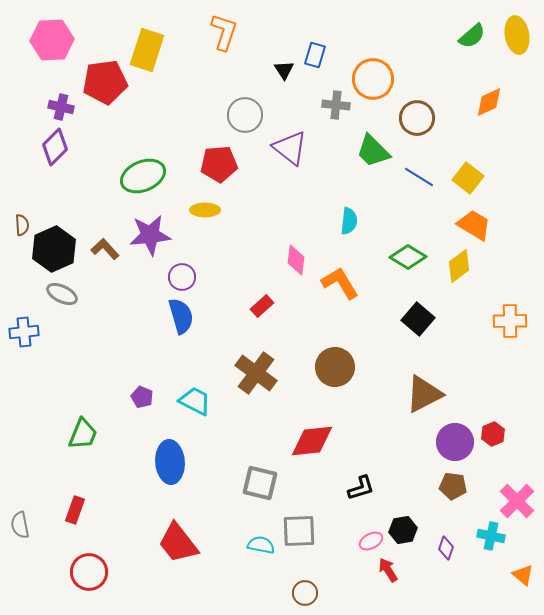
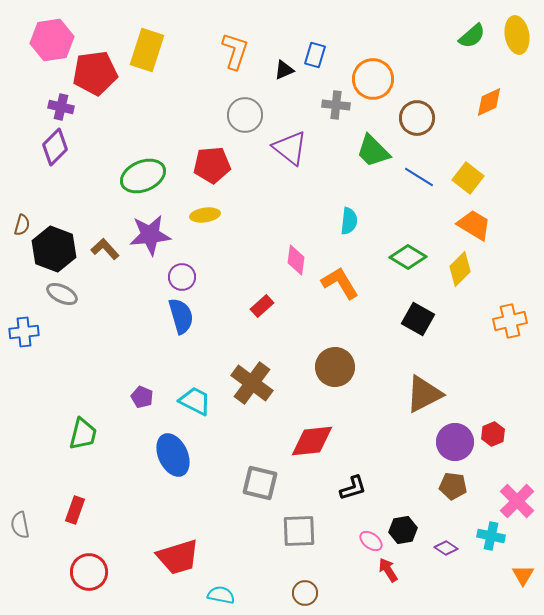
orange L-shape at (224, 32): moved 11 px right, 19 px down
pink hexagon at (52, 40): rotated 6 degrees counterclockwise
black triangle at (284, 70): rotated 40 degrees clockwise
red pentagon at (105, 82): moved 10 px left, 9 px up
red pentagon at (219, 164): moved 7 px left, 1 px down
yellow ellipse at (205, 210): moved 5 px down; rotated 8 degrees counterclockwise
brown semicircle at (22, 225): rotated 20 degrees clockwise
black hexagon at (54, 249): rotated 15 degrees counterclockwise
yellow diamond at (459, 266): moved 1 px right, 3 px down; rotated 8 degrees counterclockwise
black square at (418, 319): rotated 12 degrees counterclockwise
orange cross at (510, 321): rotated 12 degrees counterclockwise
brown cross at (256, 373): moved 4 px left, 10 px down
green trapezoid at (83, 434): rotated 8 degrees counterclockwise
blue ellipse at (170, 462): moved 3 px right, 7 px up; rotated 21 degrees counterclockwise
black L-shape at (361, 488): moved 8 px left
pink ellipse at (371, 541): rotated 65 degrees clockwise
red trapezoid at (178, 543): moved 14 px down; rotated 69 degrees counterclockwise
cyan semicircle at (261, 545): moved 40 px left, 50 px down
purple diamond at (446, 548): rotated 75 degrees counterclockwise
orange triangle at (523, 575): rotated 20 degrees clockwise
